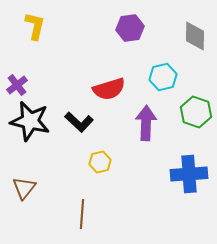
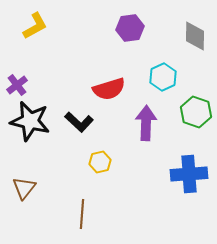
yellow L-shape: rotated 48 degrees clockwise
cyan hexagon: rotated 12 degrees counterclockwise
